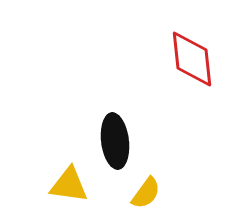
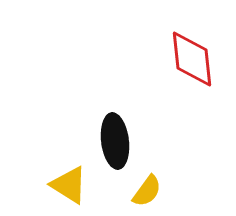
yellow triangle: rotated 24 degrees clockwise
yellow semicircle: moved 1 px right, 2 px up
